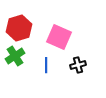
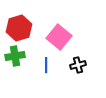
pink square: rotated 15 degrees clockwise
green cross: rotated 24 degrees clockwise
